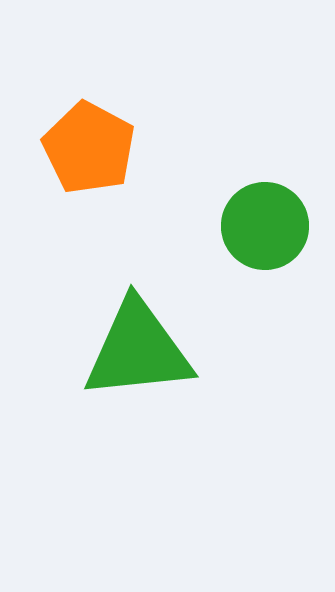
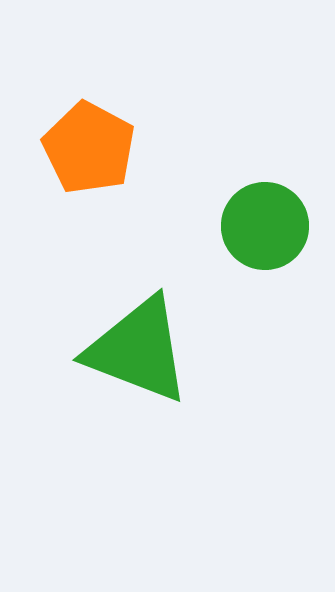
green triangle: rotated 27 degrees clockwise
